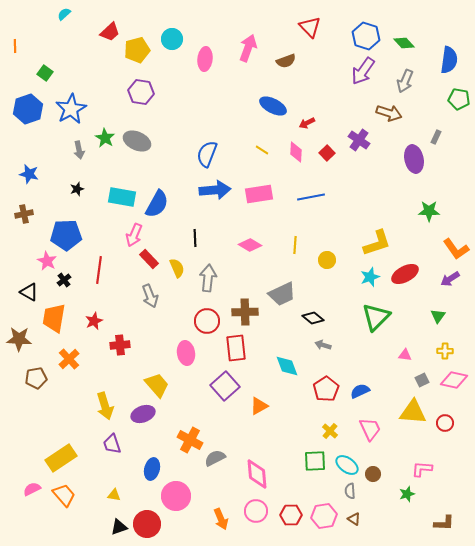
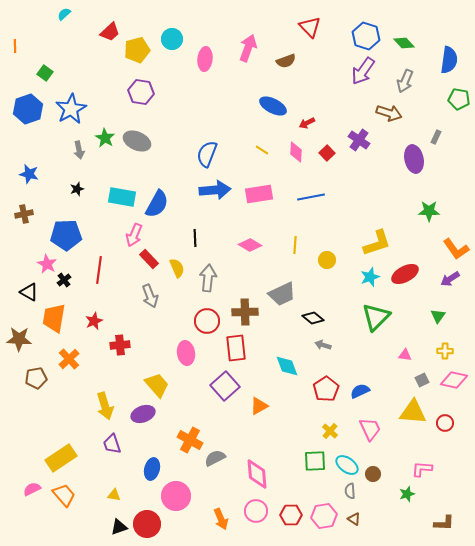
pink star at (47, 261): moved 3 px down
